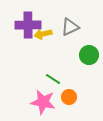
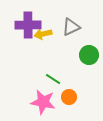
gray triangle: moved 1 px right
